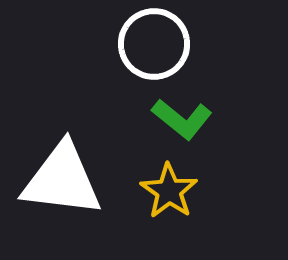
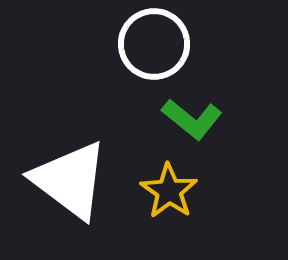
green L-shape: moved 10 px right
white triangle: moved 8 px right; rotated 30 degrees clockwise
